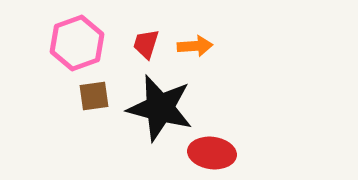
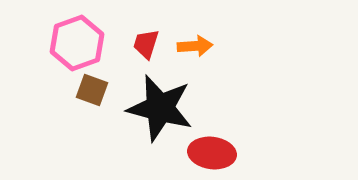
brown square: moved 2 px left, 6 px up; rotated 28 degrees clockwise
